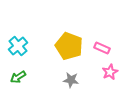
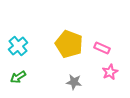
yellow pentagon: moved 2 px up
gray star: moved 3 px right, 2 px down
